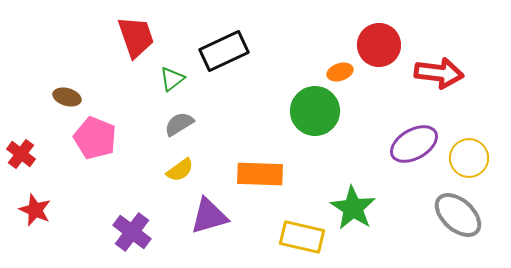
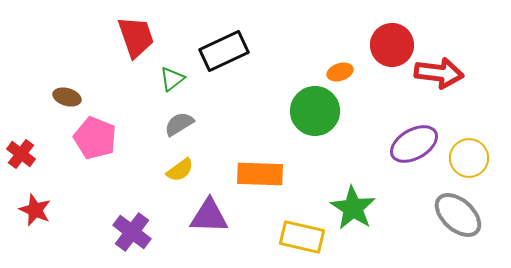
red circle: moved 13 px right
purple triangle: rotated 18 degrees clockwise
